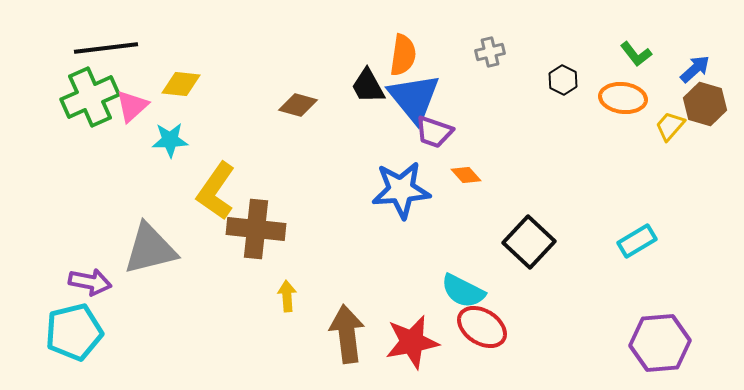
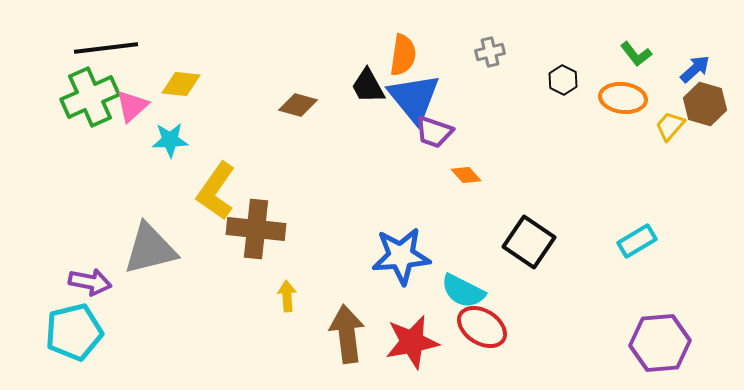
blue star: moved 66 px down
black square: rotated 9 degrees counterclockwise
